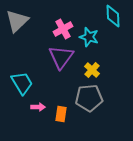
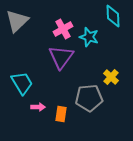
yellow cross: moved 19 px right, 7 px down
